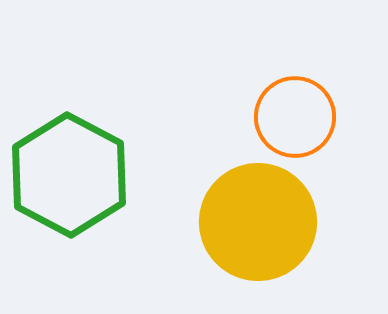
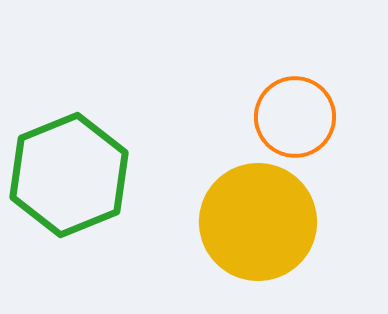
green hexagon: rotated 10 degrees clockwise
